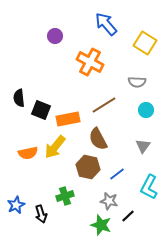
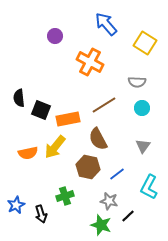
cyan circle: moved 4 px left, 2 px up
